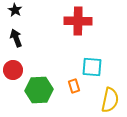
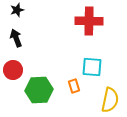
black star: moved 2 px right; rotated 24 degrees clockwise
red cross: moved 11 px right
